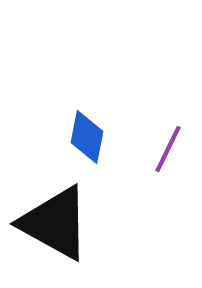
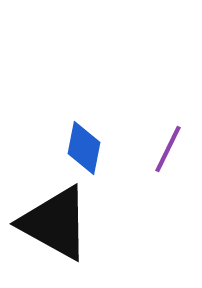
blue diamond: moved 3 px left, 11 px down
